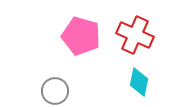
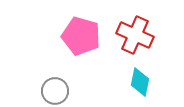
cyan diamond: moved 1 px right
